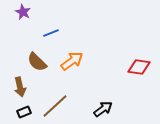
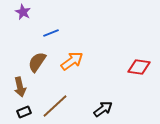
brown semicircle: rotated 80 degrees clockwise
